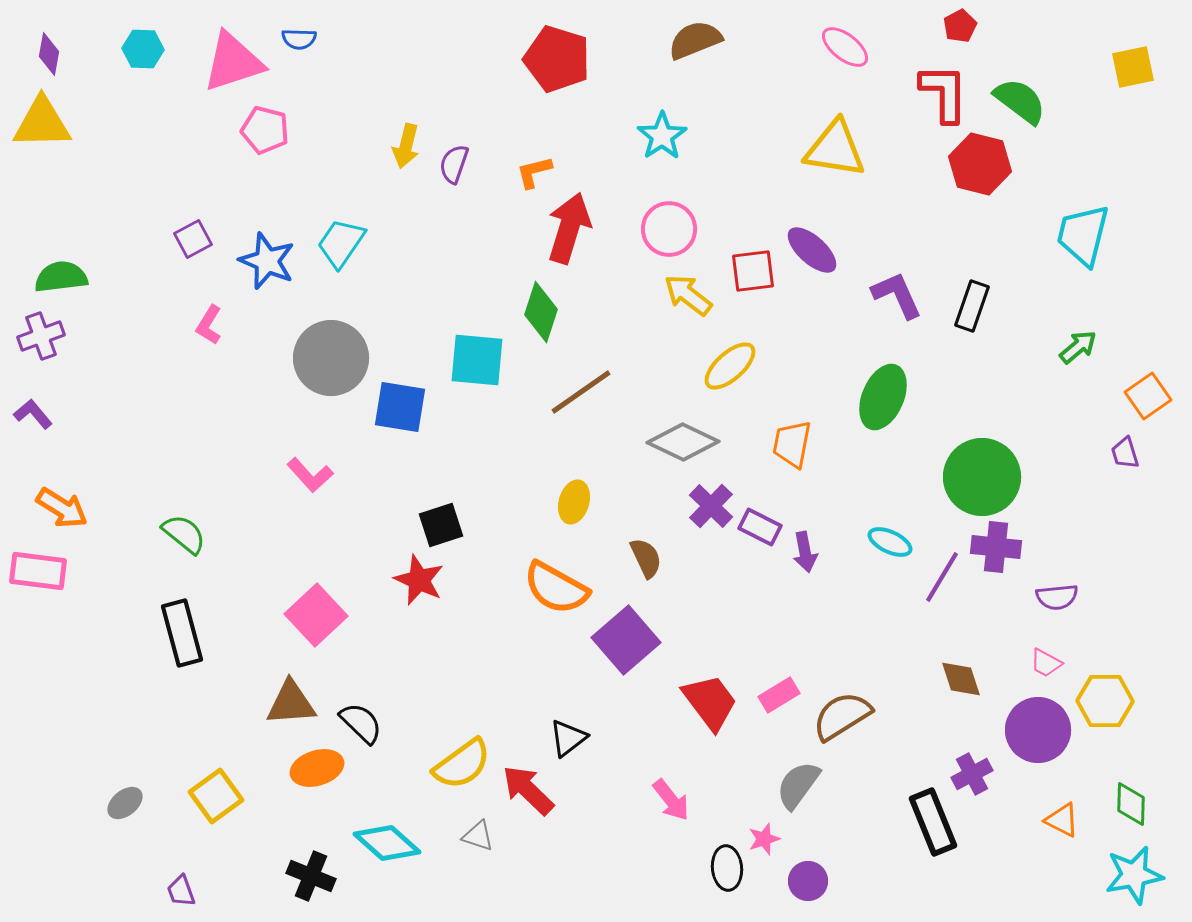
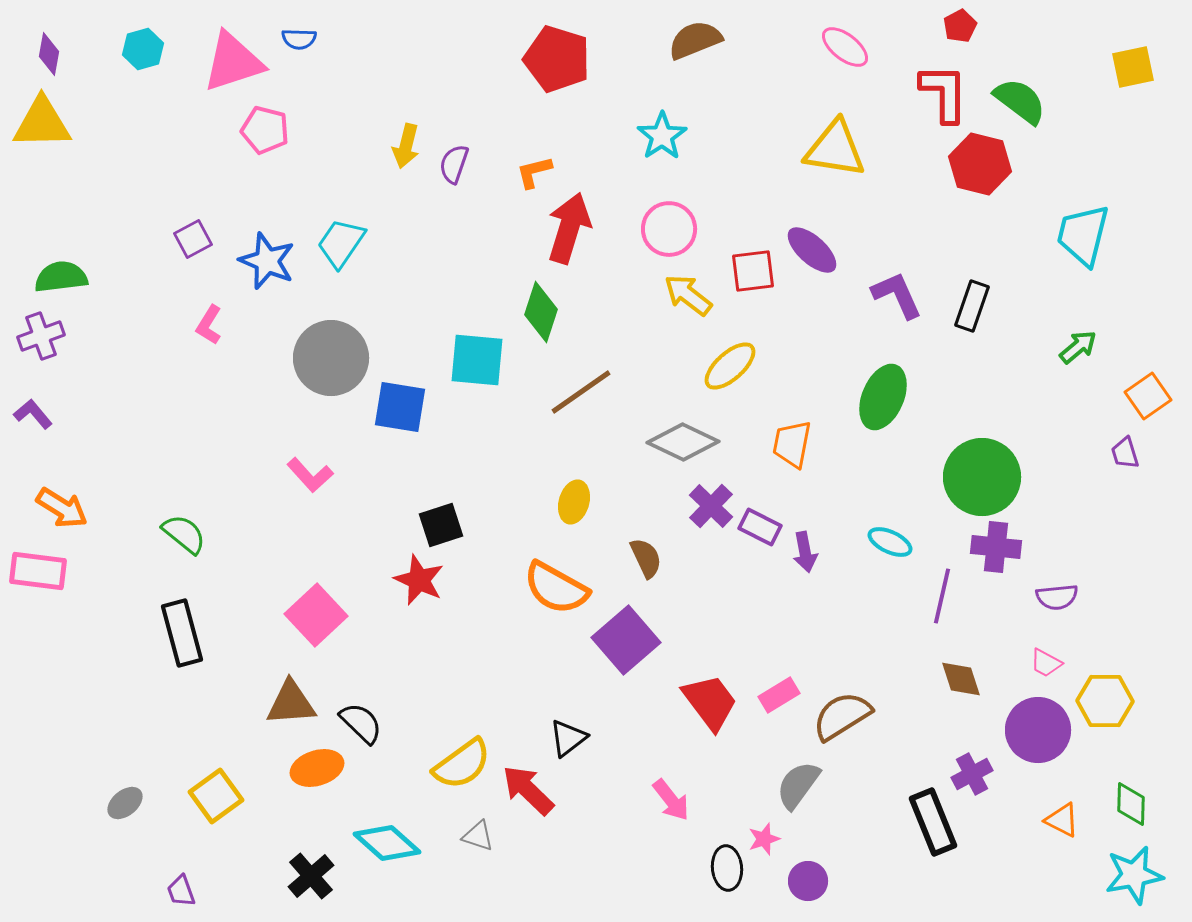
cyan hexagon at (143, 49): rotated 18 degrees counterclockwise
purple line at (942, 577): moved 19 px down; rotated 18 degrees counterclockwise
black cross at (311, 876): rotated 27 degrees clockwise
